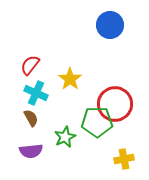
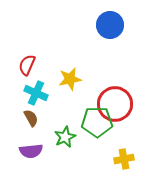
red semicircle: moved 3 px left; rotated 15 degrees counterclockwise
yellow star: rotated 25 degrees clockwise
